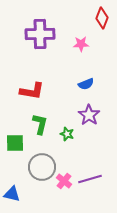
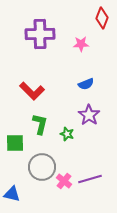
red L-shape: rotated 35 degrees clockwise
